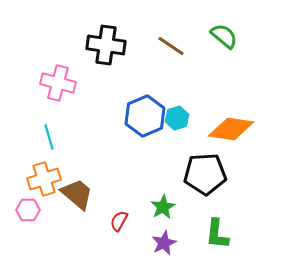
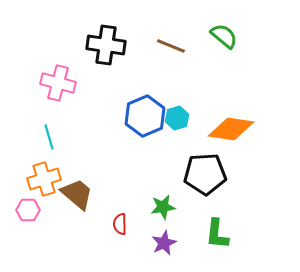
brown line: rotated 12 degrees counterclockwise
green star: rotated 20 degrees clockwise
red semicircle: moved 1 px right, 3 px down; rotated 30 degrees counterclockwise
